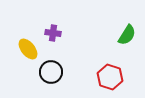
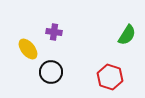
purple cross: moved 1 px right, 1 px up
